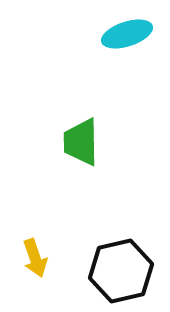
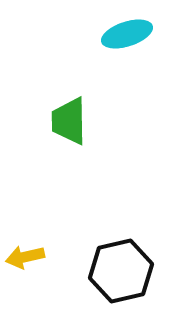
green trapezoid: moved 12 px left, 21 px up
yellow arrow: moved 10 px left, 1 px up; rotated 96 degrees clockwise
